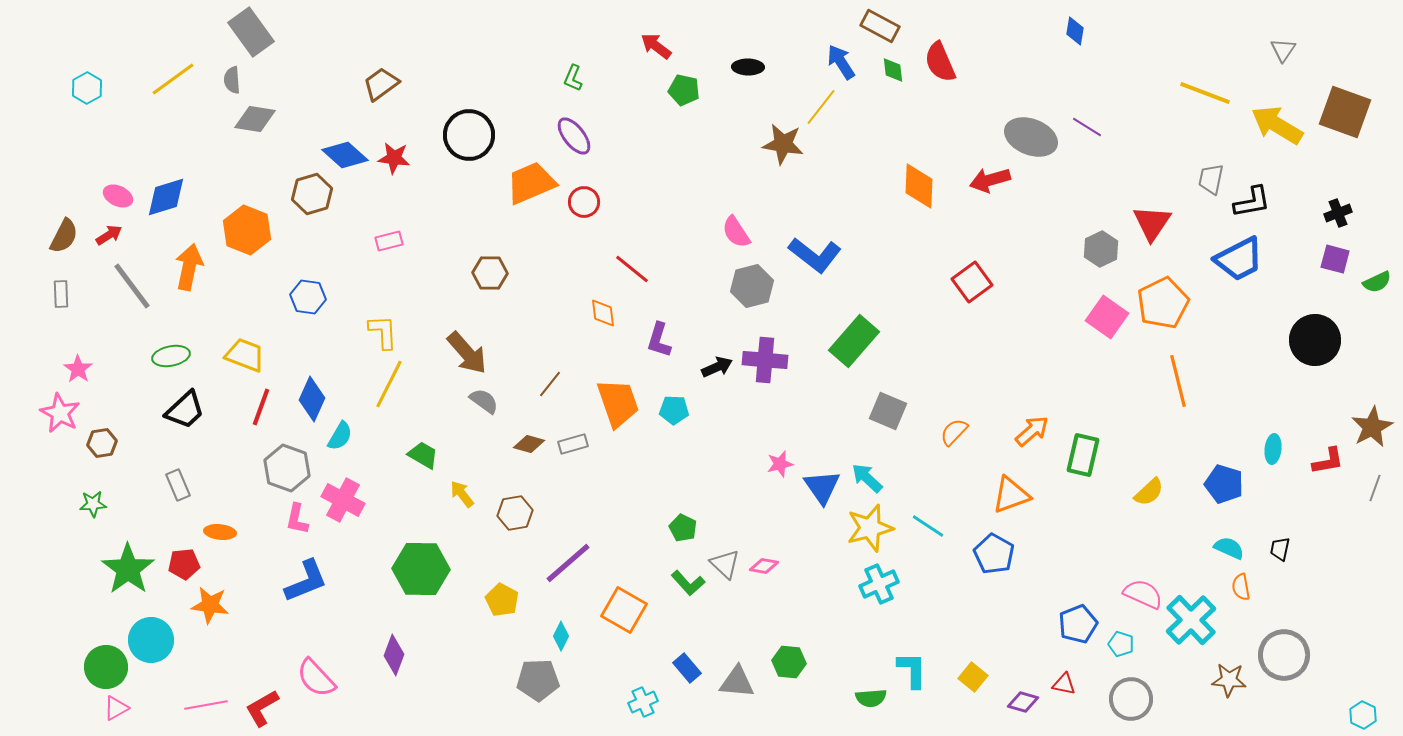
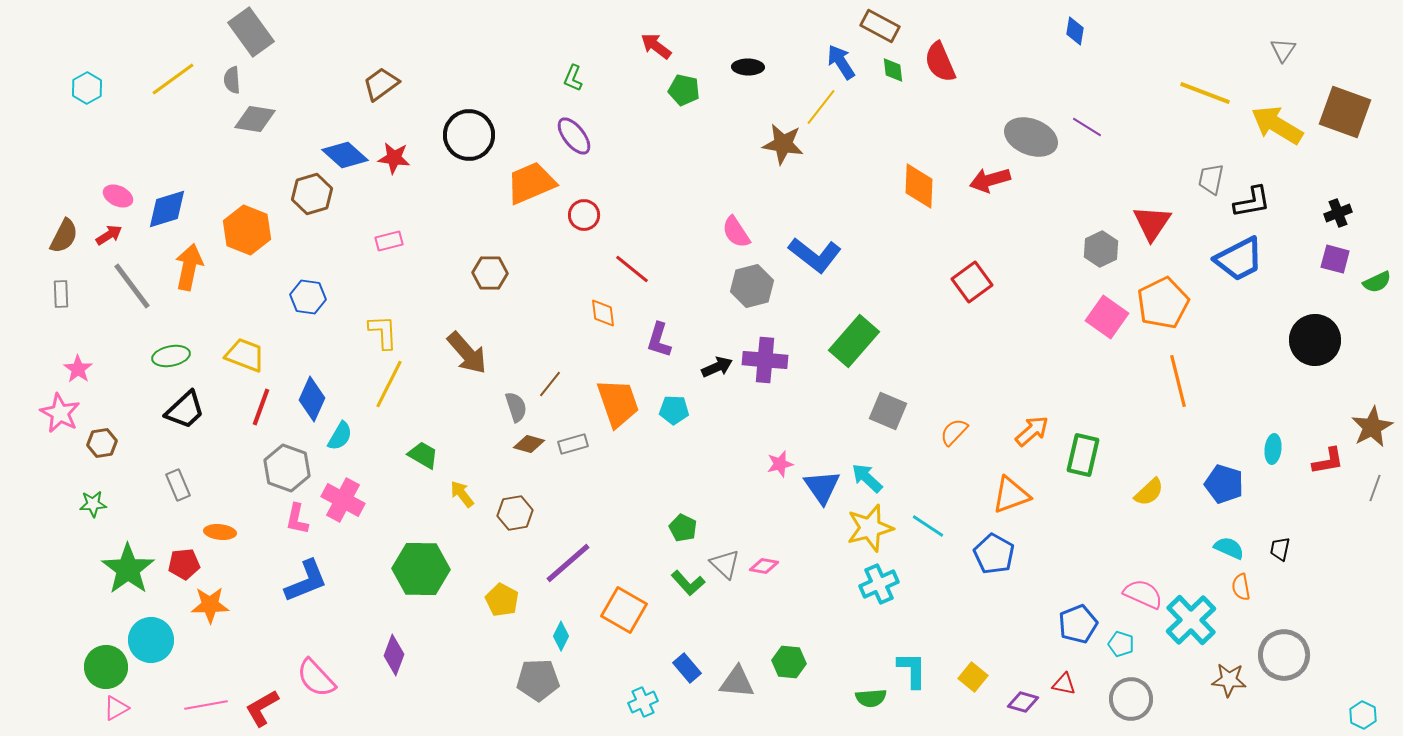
blue diamond at (166, 197): moved 1 px right, 12 px down
red circle at (584, 202): moved 13 px down
gray semicircle at (484, 401): moved 32 px right, 6 px down; rotated 36 degrees clockwise
orange star at (210, 605): rotated 9 degrees counterclockwise
